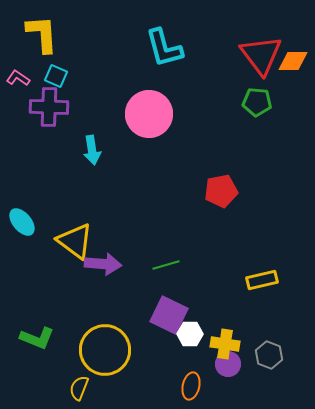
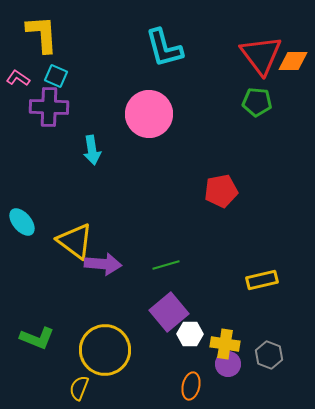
purple square: moved 3 px up; rotated 24 degrees clockwise
